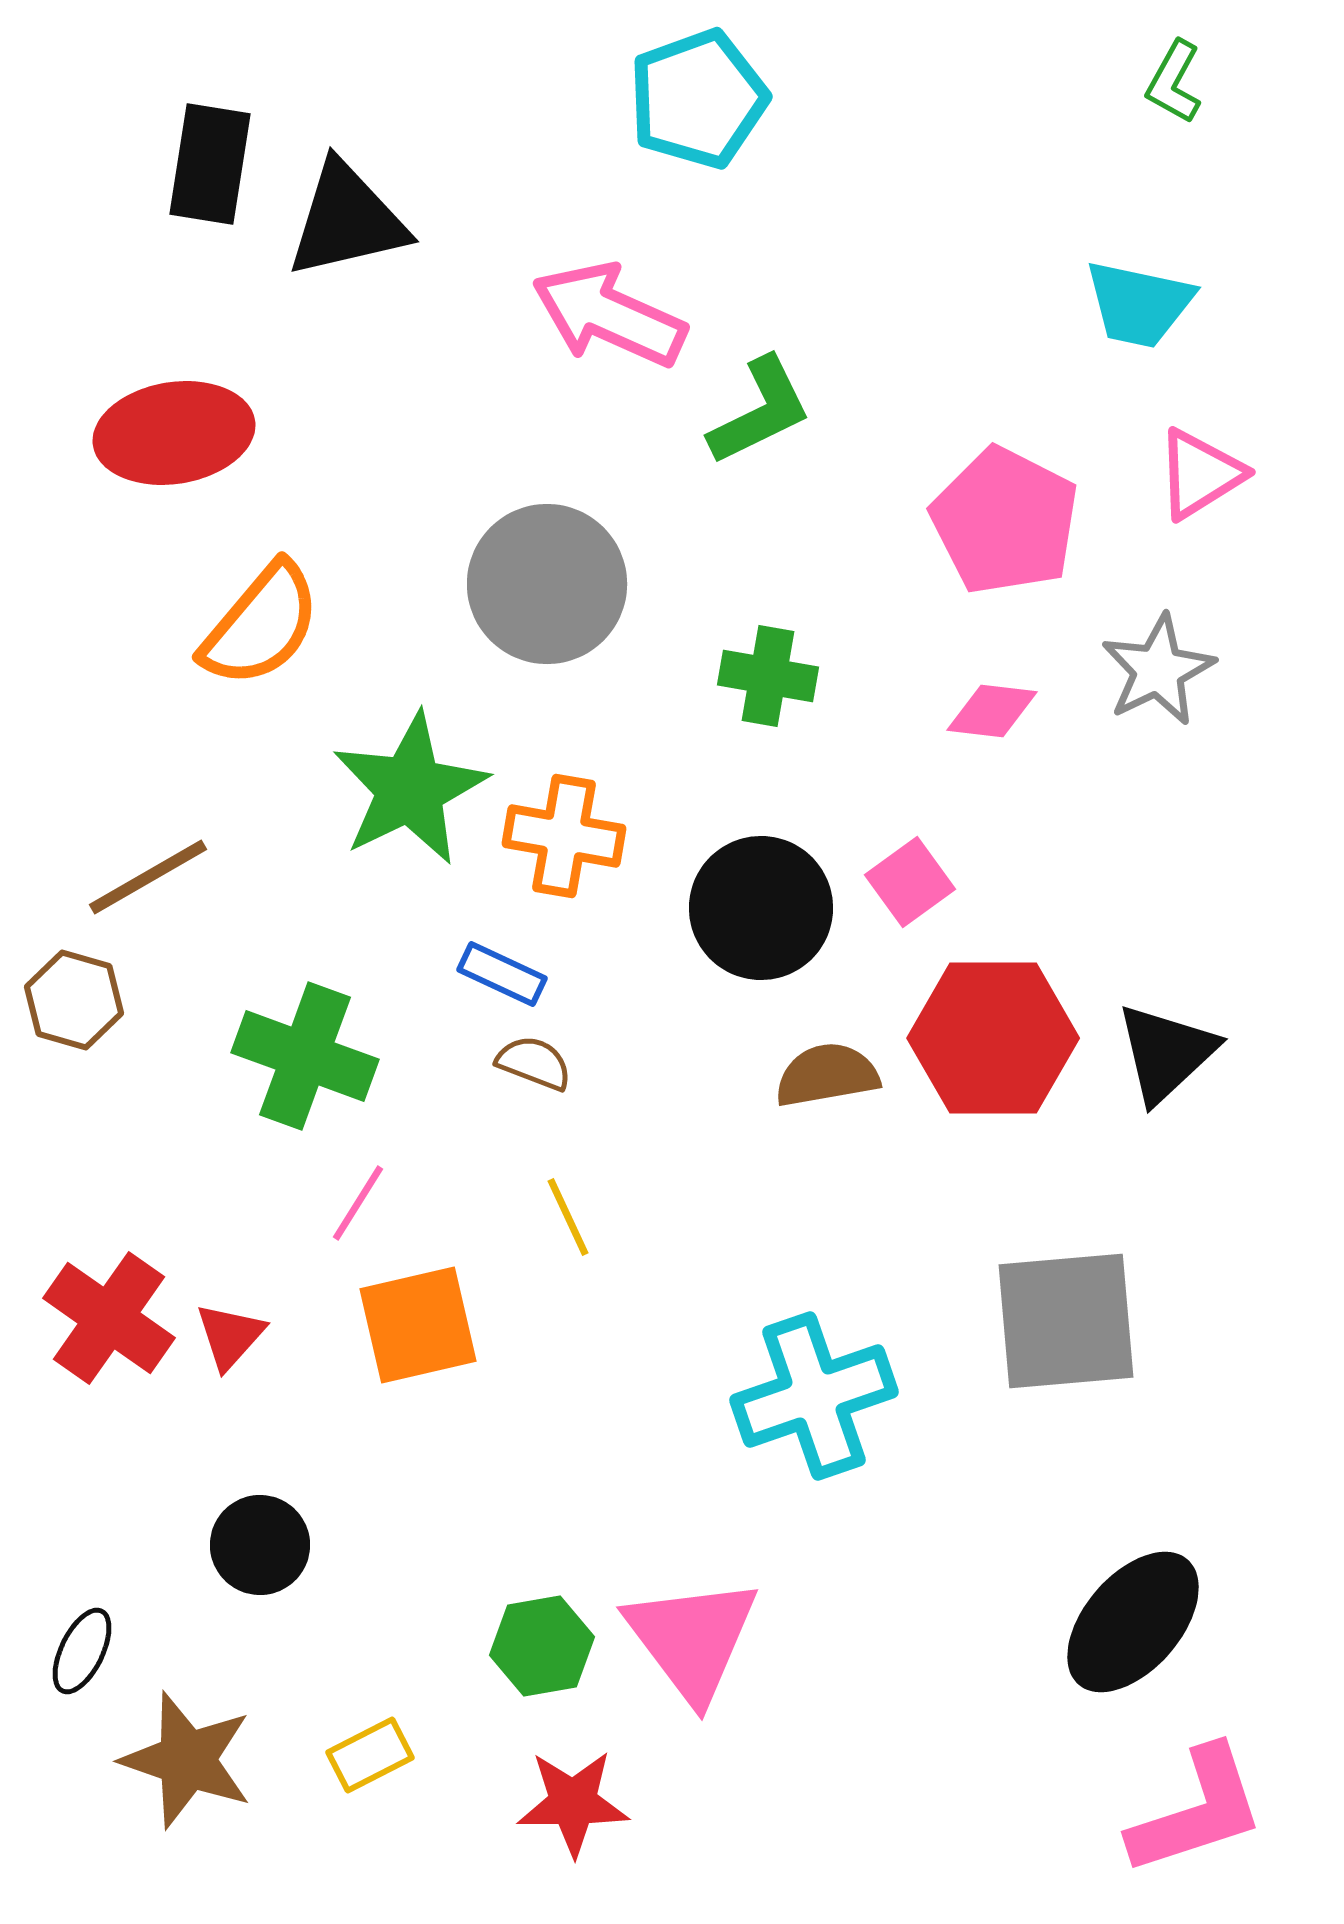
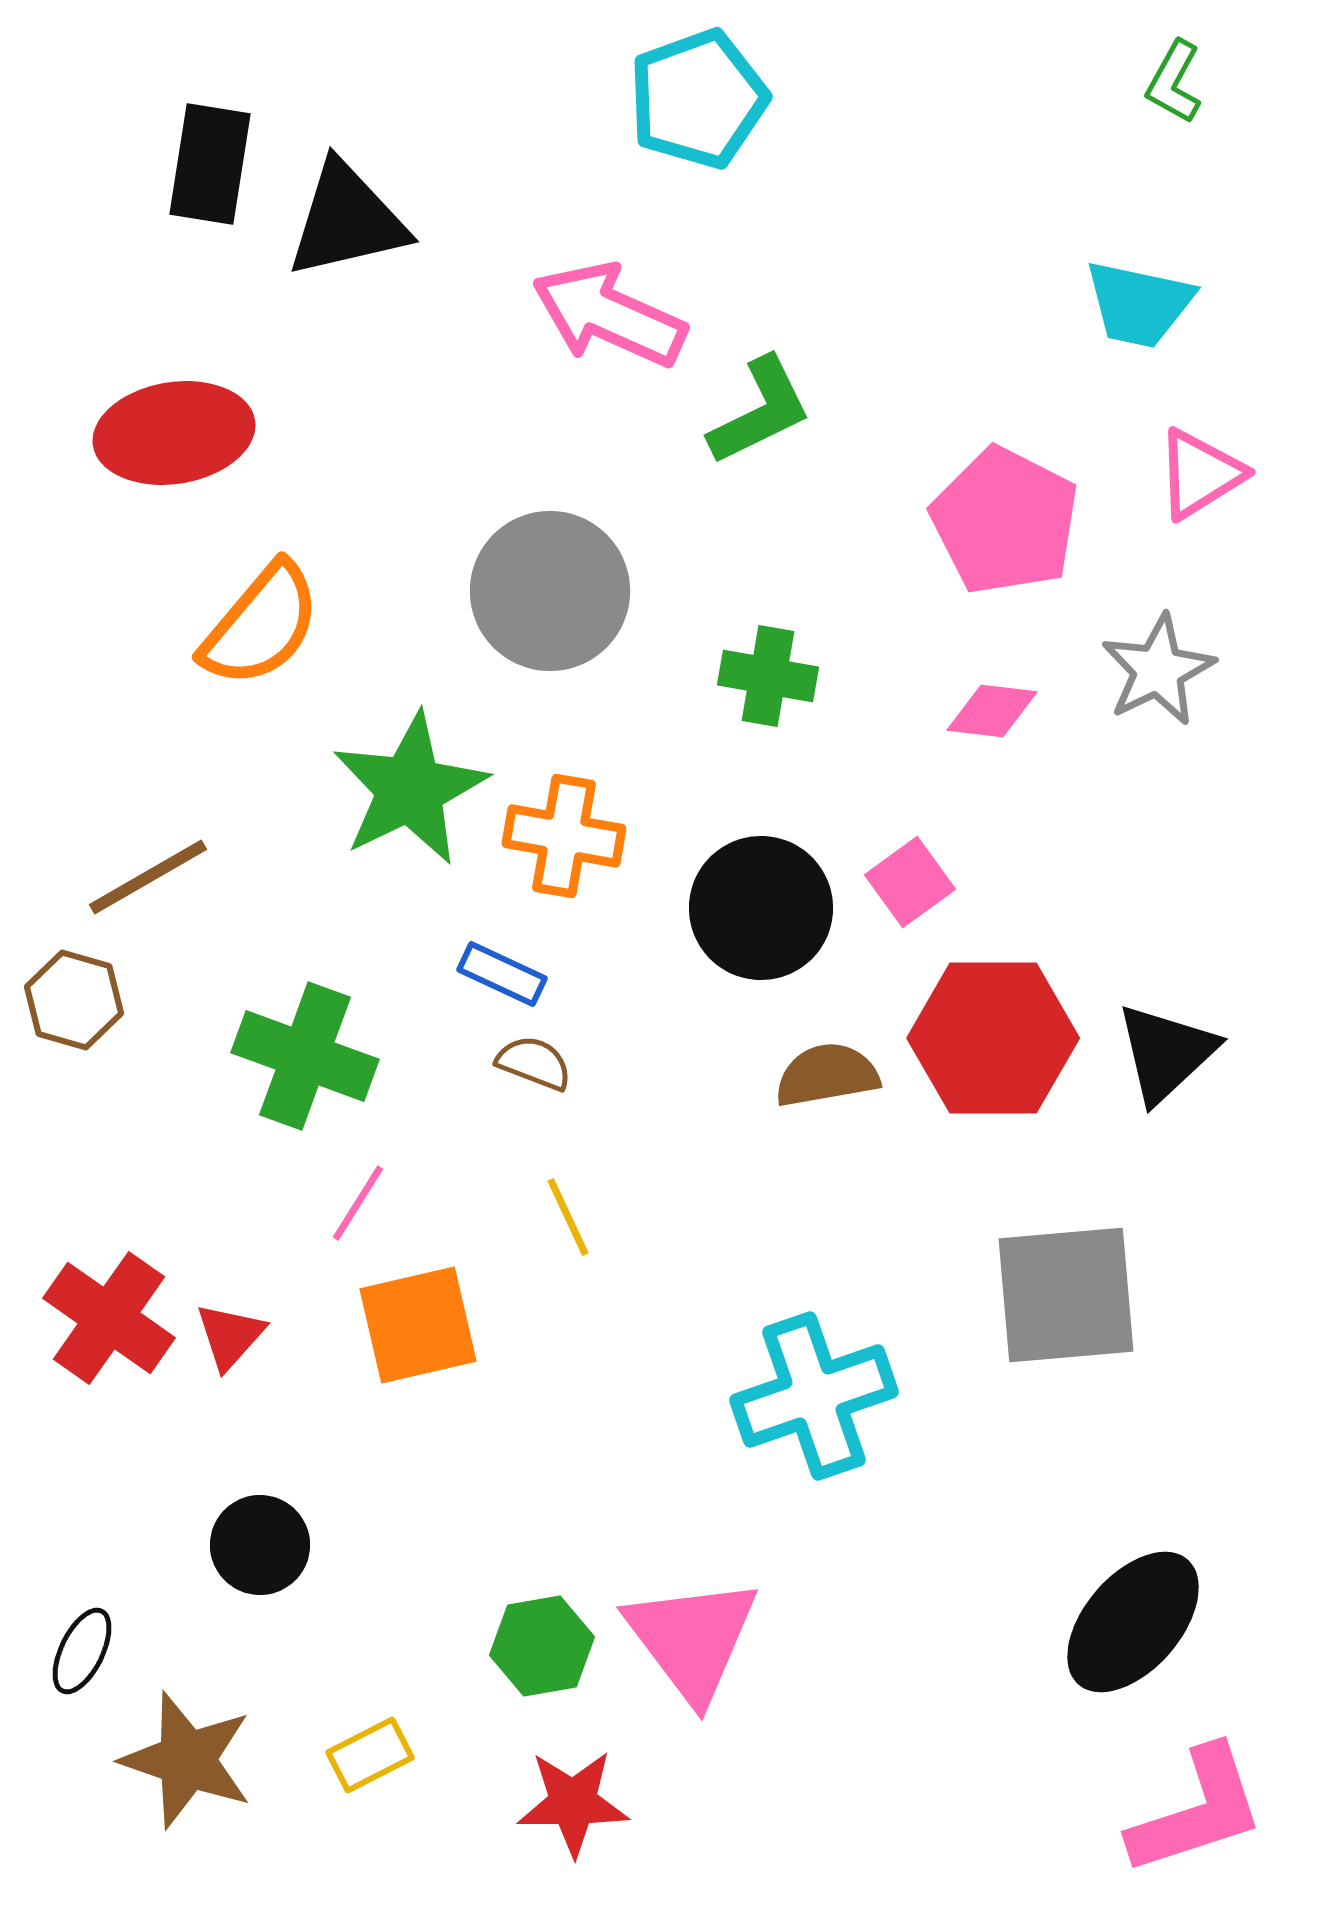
gray circle at (547, 584): moved 3 px right, 7 px down
gray square at (1066, 1321): moved 26 px up
